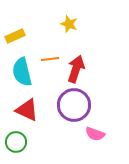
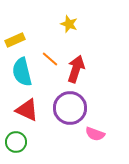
yellow rectangle: moved 4 px down
orange line: rotated 48 degrees clockwise
purple circle: moved 4 px left, 3 px down
